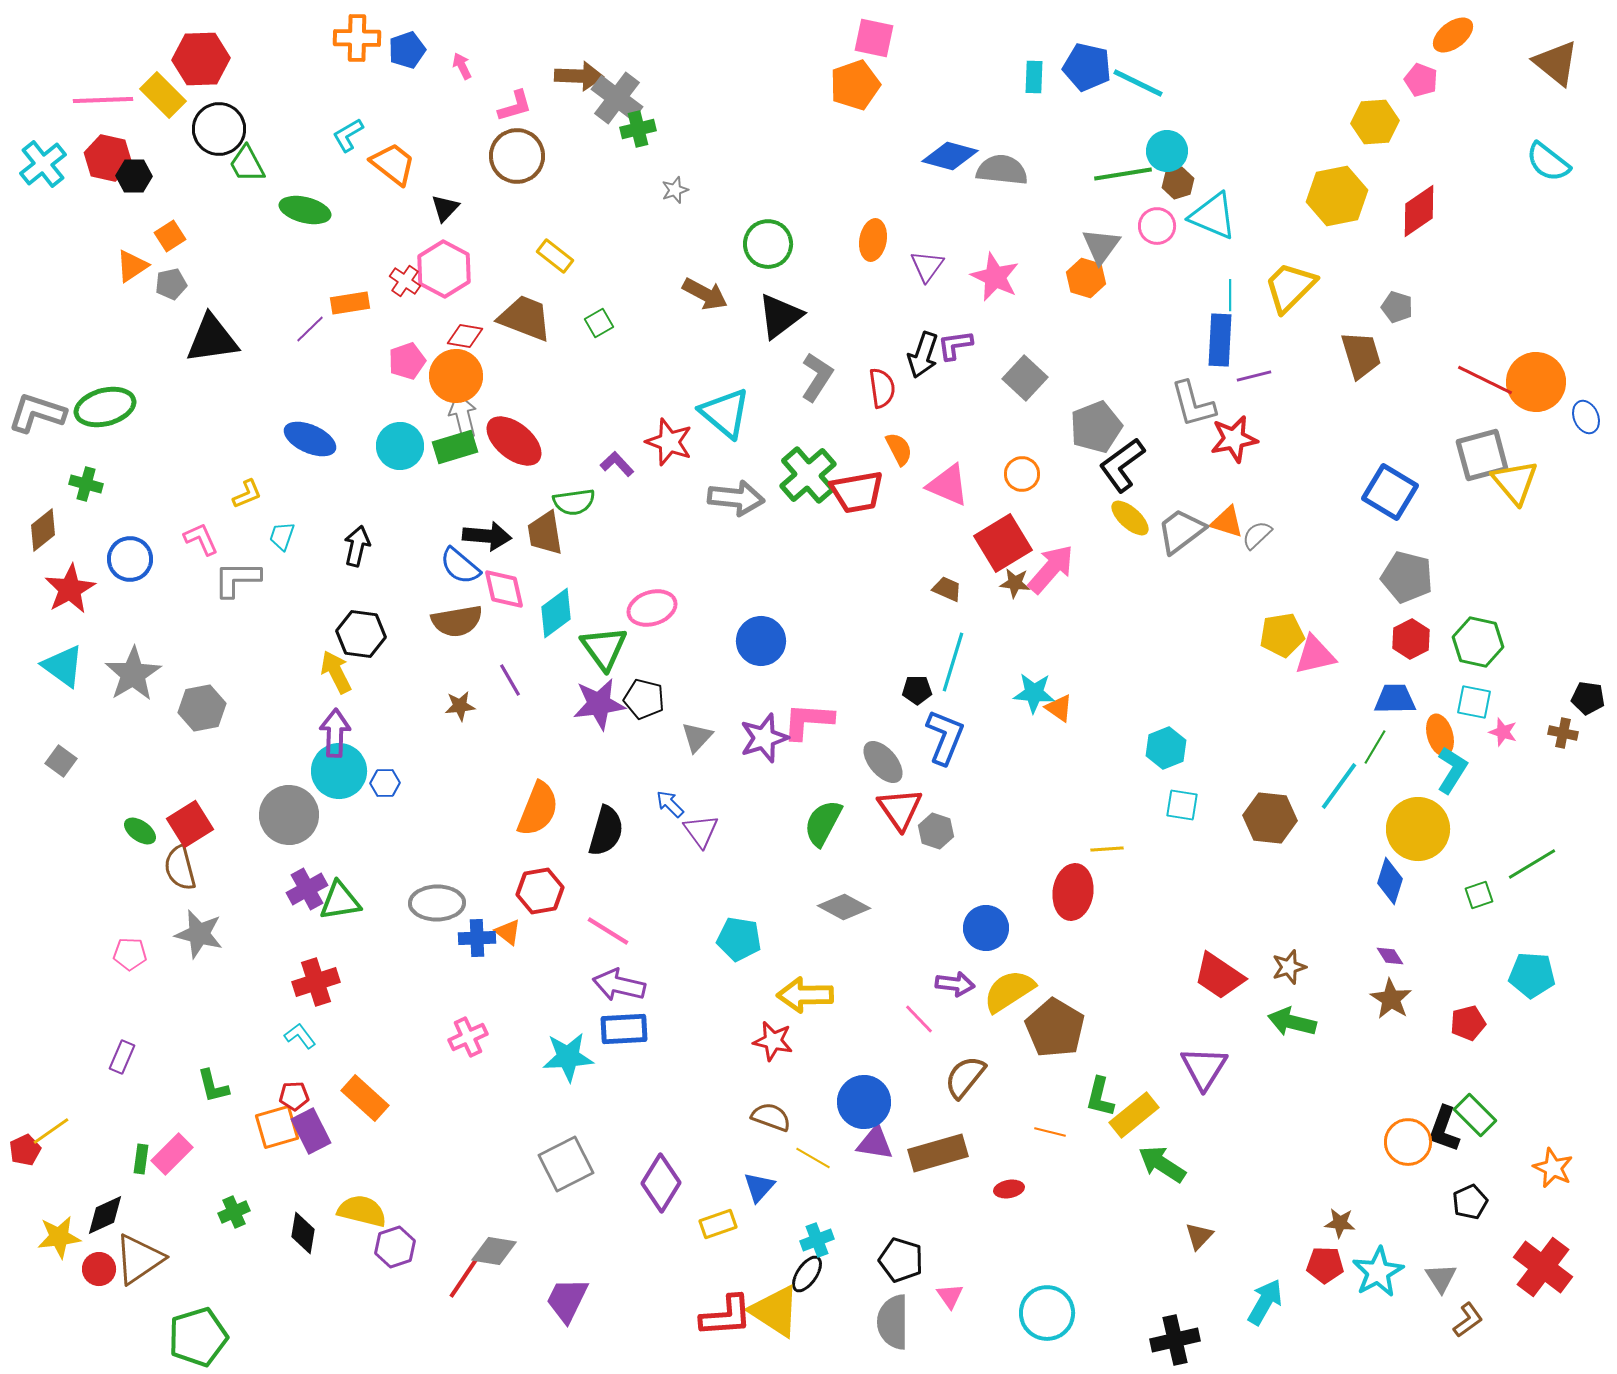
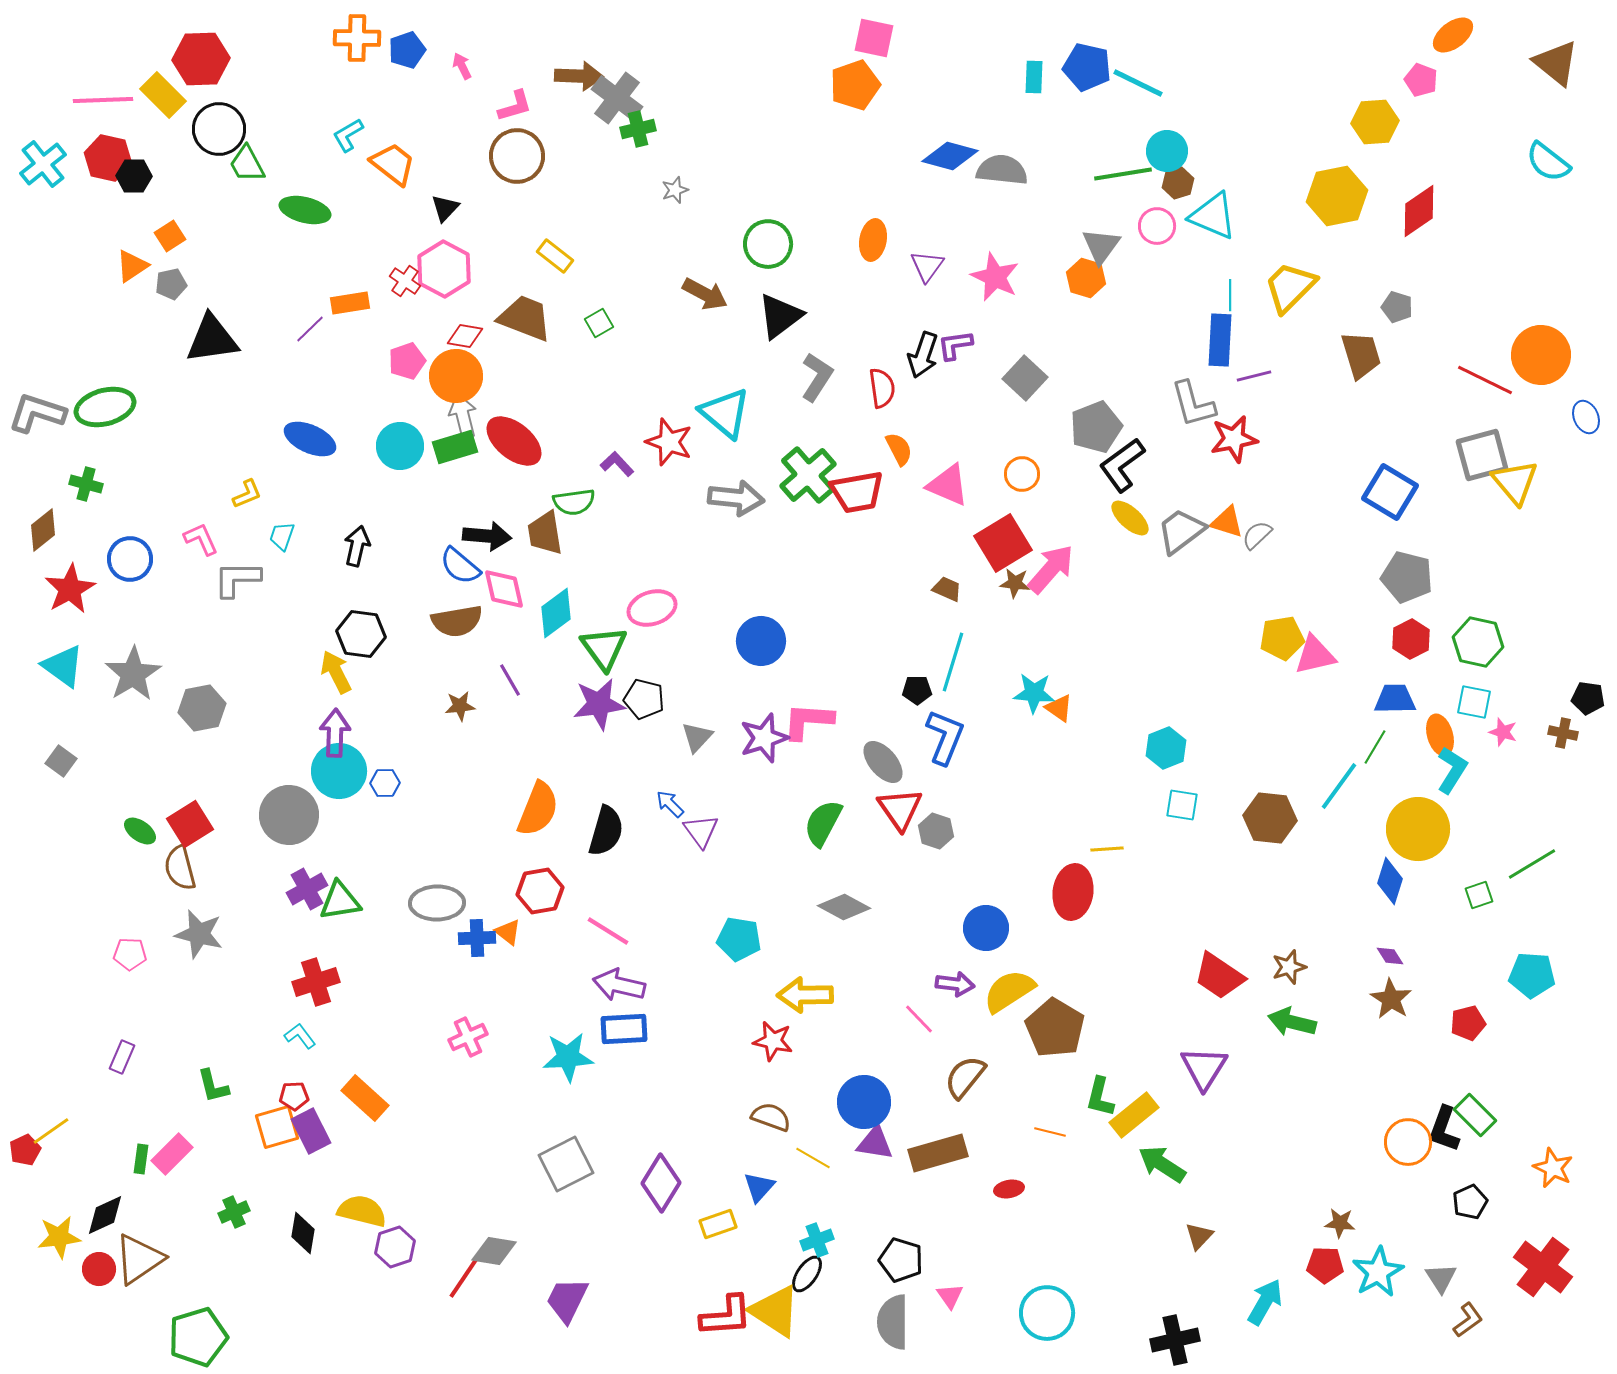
orange circle at (1536, 382): moved 5 px right, 27 px up
yellow pentagon at (1282, 635): moved 3 px down
